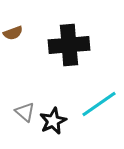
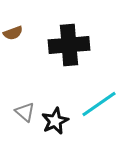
black star: moved 2 px right
